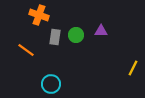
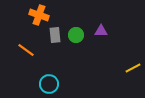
gray rectangle: moved 2 px up; rotated 14 degrees counterclockwise
yellow line: rotated 35 degrees clockwise
cyan circle: moved 2 px left
